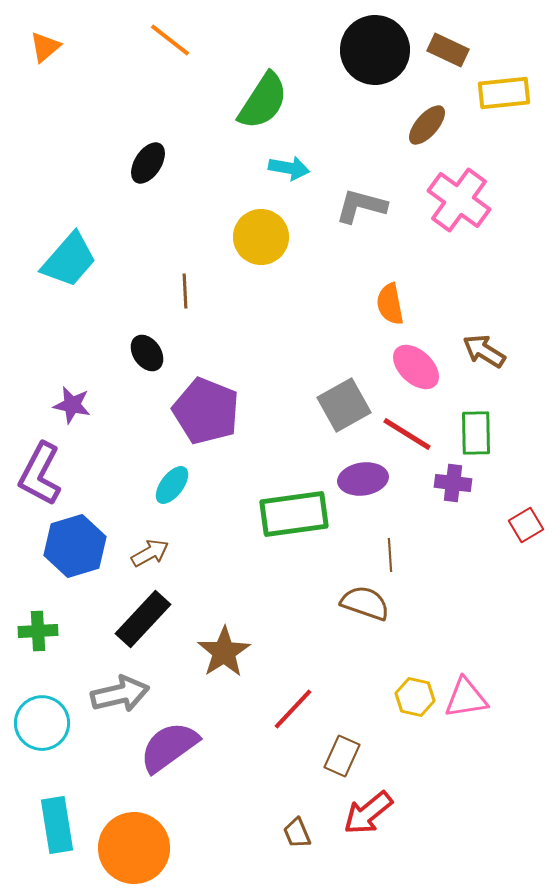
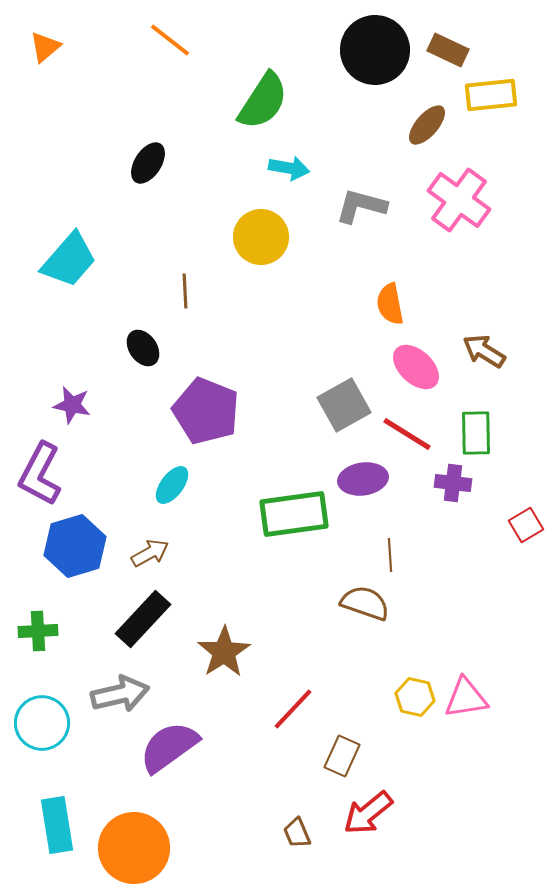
yellow rectangle at (504, 93): moved 13 px left, 2 px down
black ellipse at (147, 353): moved 4 px left, 5 px up
